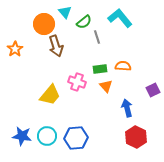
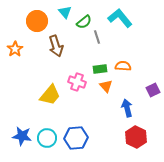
orange circle: moved 7 px left, 3 px up
cyan circle: moved 2 px down
